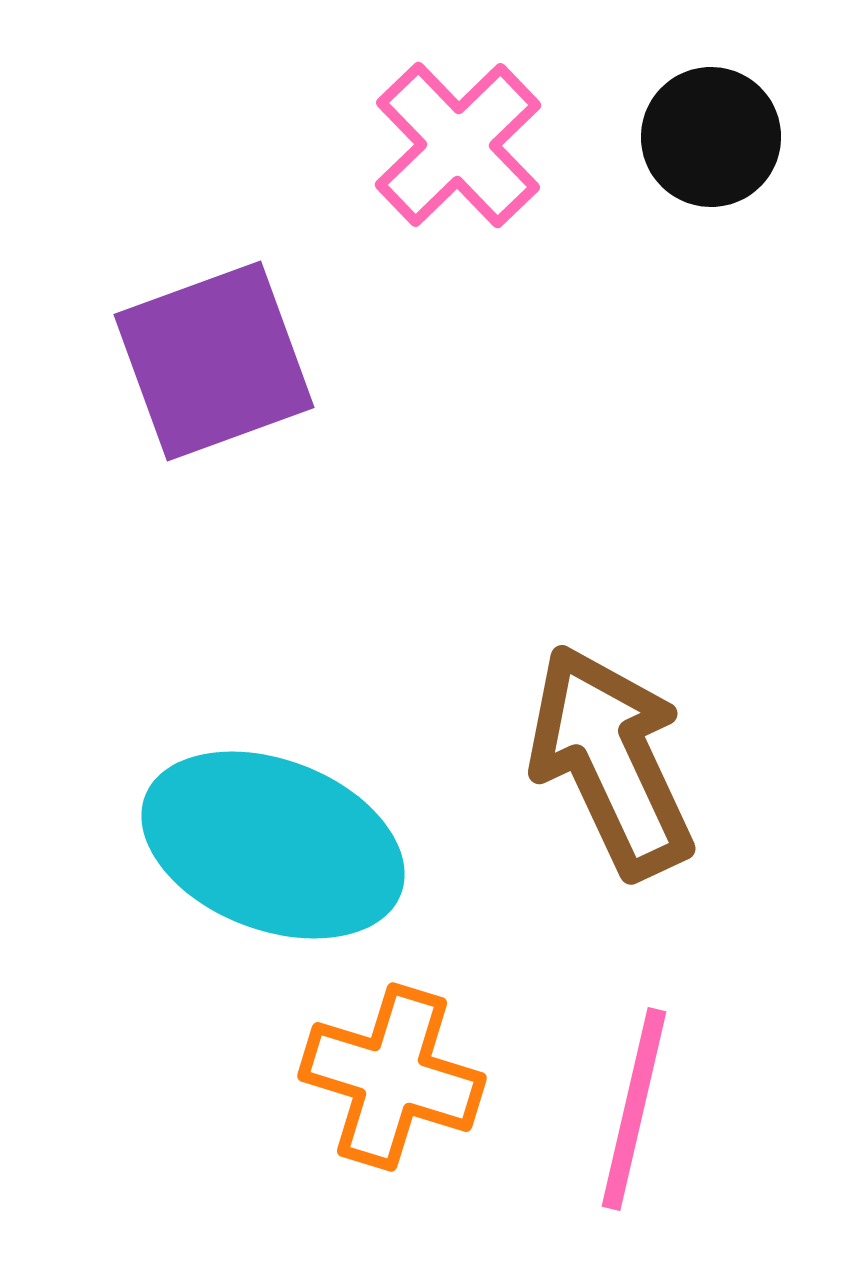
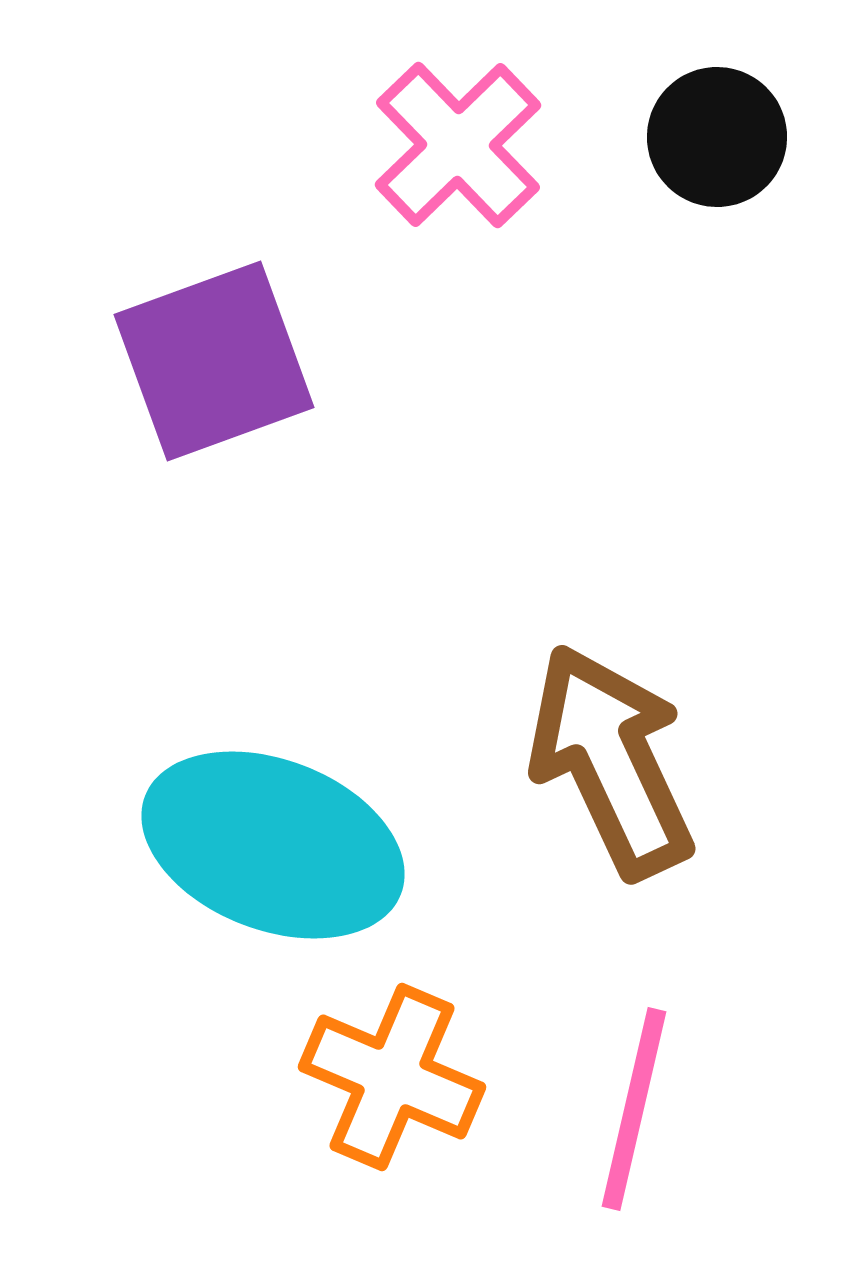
black circle: moved 6 px right
orange cross: rotated 6 degrees clockwise
